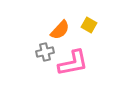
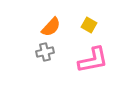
orange semicircle: moved 9 px left, 3 px up
pink L-shape: moved 20 px right, 3 px up
